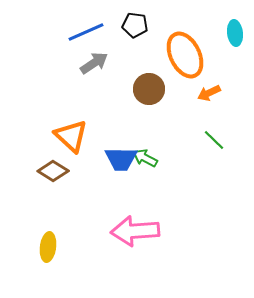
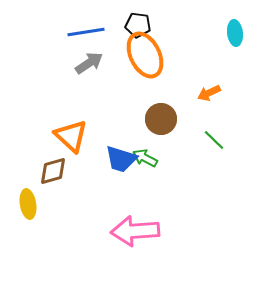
black pentagon: moved 3 px right
blue line: rotated 15 degrees clockwise
orange ellipse: moved 40 px left
gray arrow: moved 5 px left
brown circle: moved 12 px right, 30 px down
blue trapezoid: rotated 16 degrees clockwise
brown diamond: rotated 48 degrees counterclockwise
yellow ellipse: moved 20 px left, 43 px up; rotated 16 degrees counterclockwise
